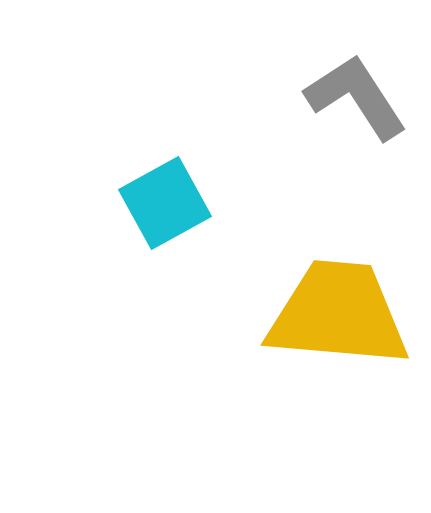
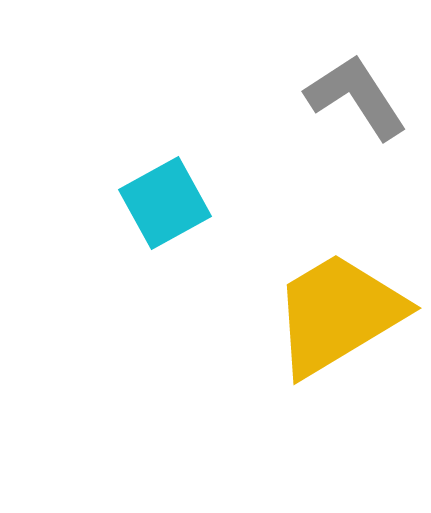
yellow trapezoid: rotated 36 degrees counterclockwise
